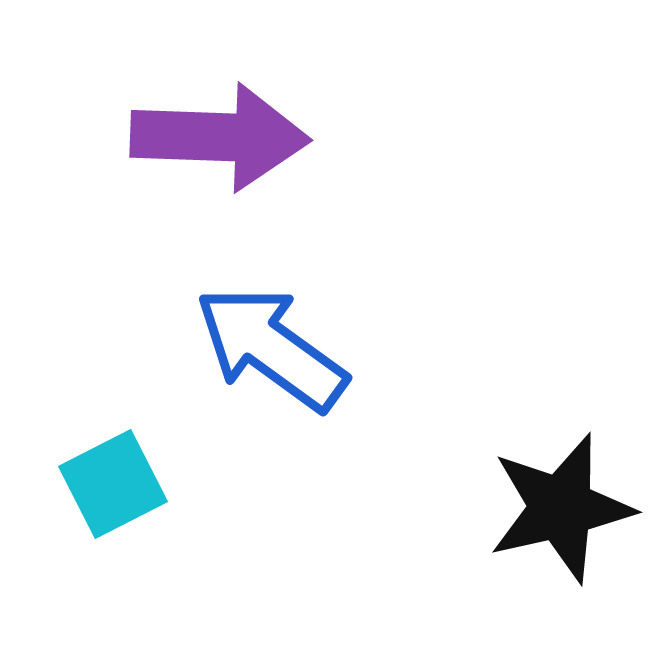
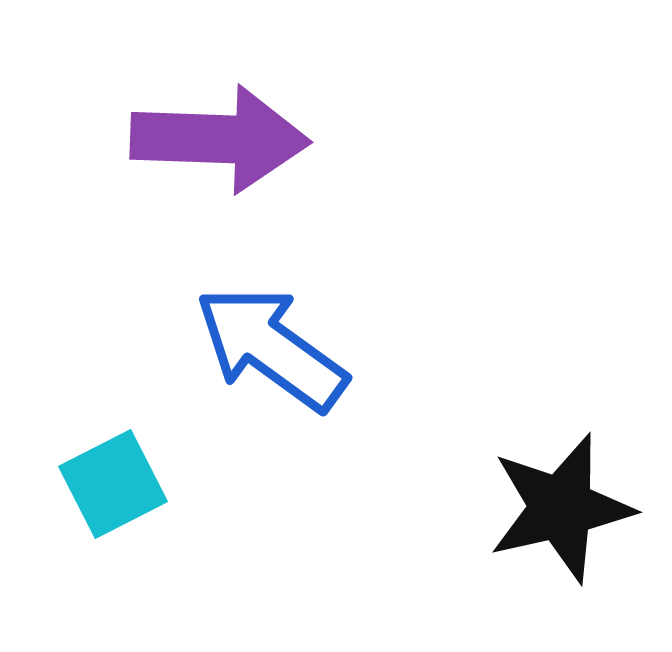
purple arrow: moved 2 px down
